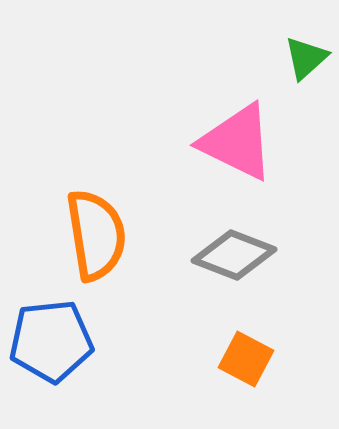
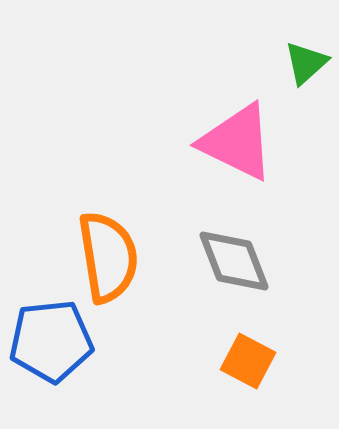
green triangle: moved 5 px down
orange semicircle: moved 12 px right, 22 px down
gray diamond: moved 6 px down; rotated 48 degrees clockwise
orange square: moved 2 px right, 2 px down
